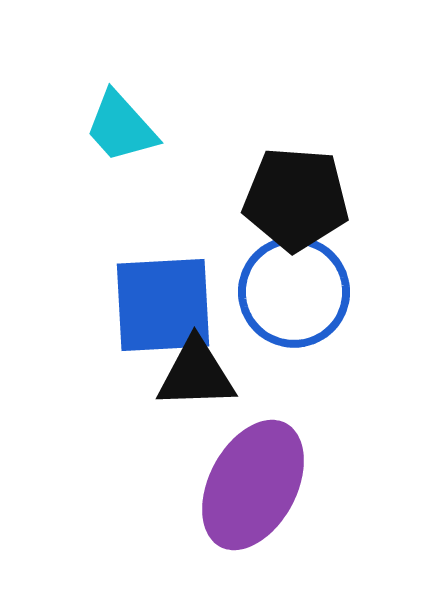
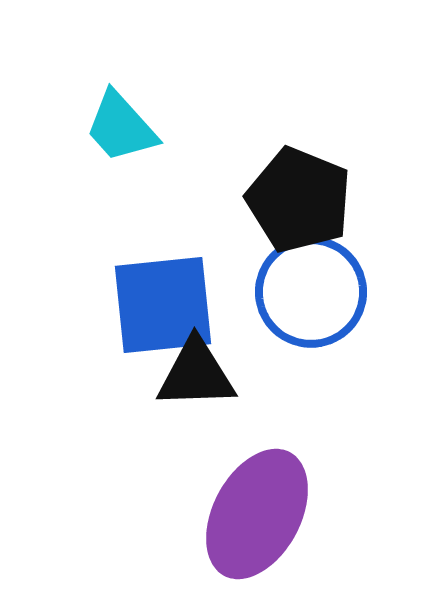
black pentagon: moved 3 px right, 1 px down; rotated 18 degrees clockwise
blue circle: moved 17 px right
blue square: rotated 3 degrees counterclockwise
purple ellipse: moved 4 px right, 29 px down
